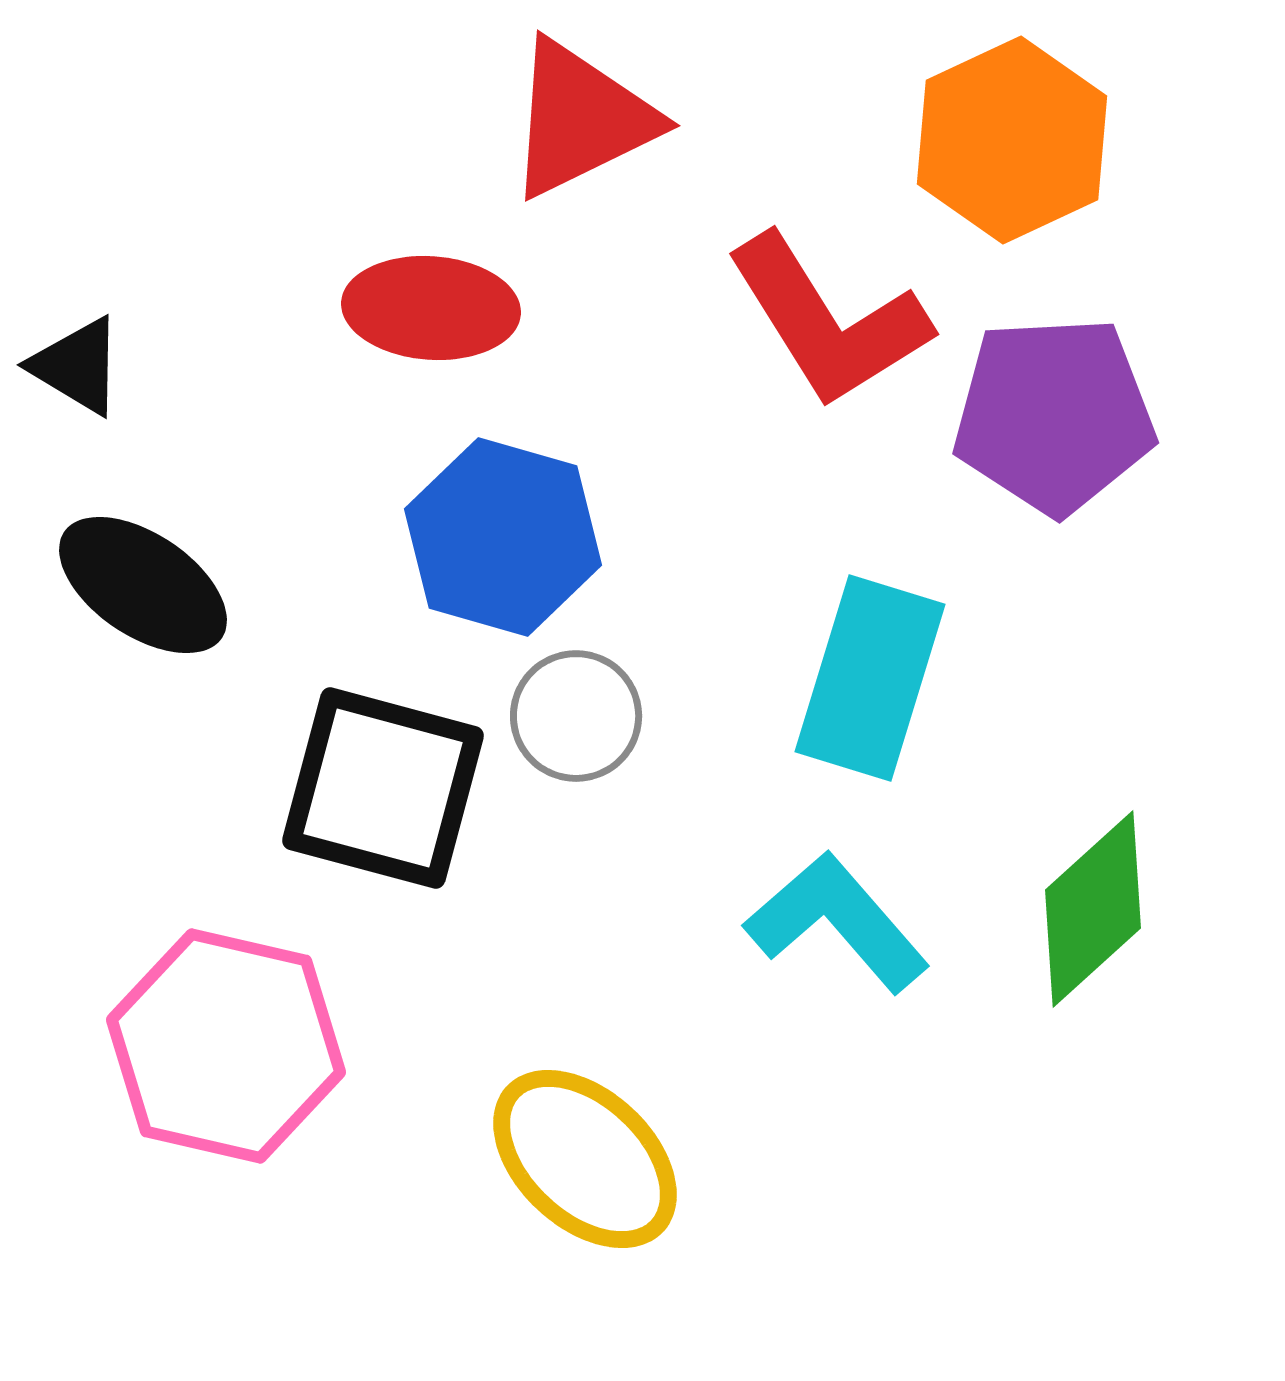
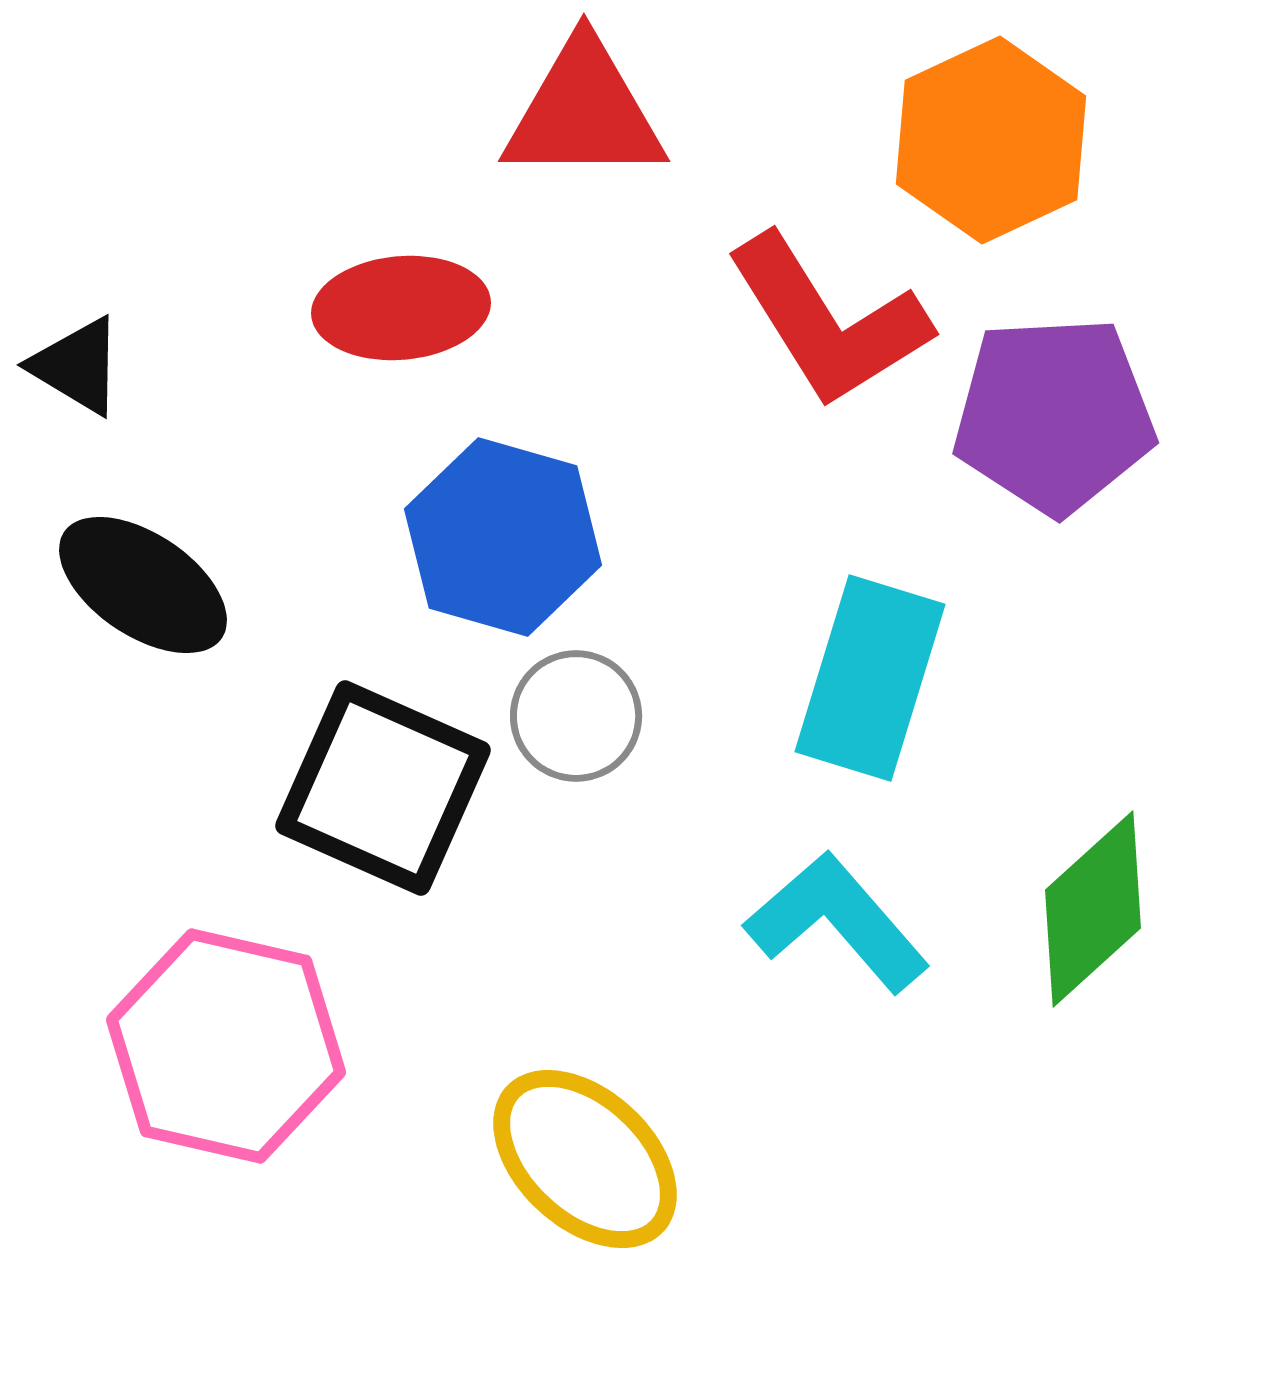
red triangle: moved 3 px right, 7 px up; rotated 26 degrees clockwise
orange hexagon: moved 21 px left
red ellipse: moved 30 px left; rotated 9 degrees counterclockwise
black square: rotated 9 degrees clockwise
